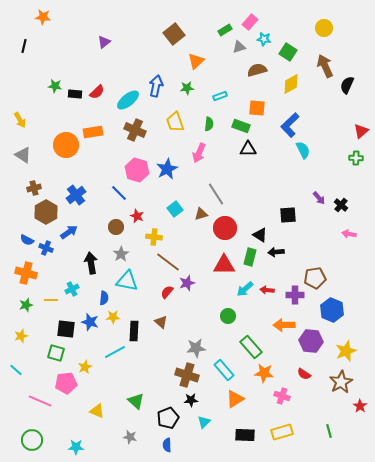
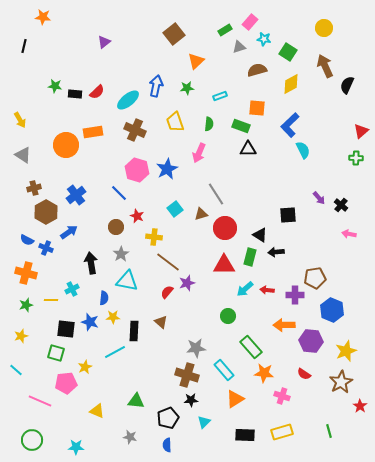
green triangle at (136, 401): rotated 36 degrees counterclockwise
